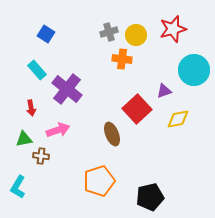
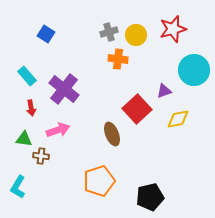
orange cross: moved 4 px left
cyan rectangle: moved 10 px left, 6 px down
purple cross: moved 3 px left
green triangle: rotated 18 degrees clockwise
